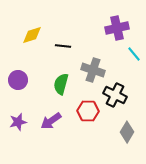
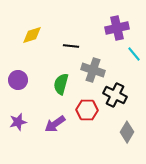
black line: moved 8 px right
red hexagon: moved 1 px left, 1 px up
purple arrow: moved 4 px right, 3 px down
